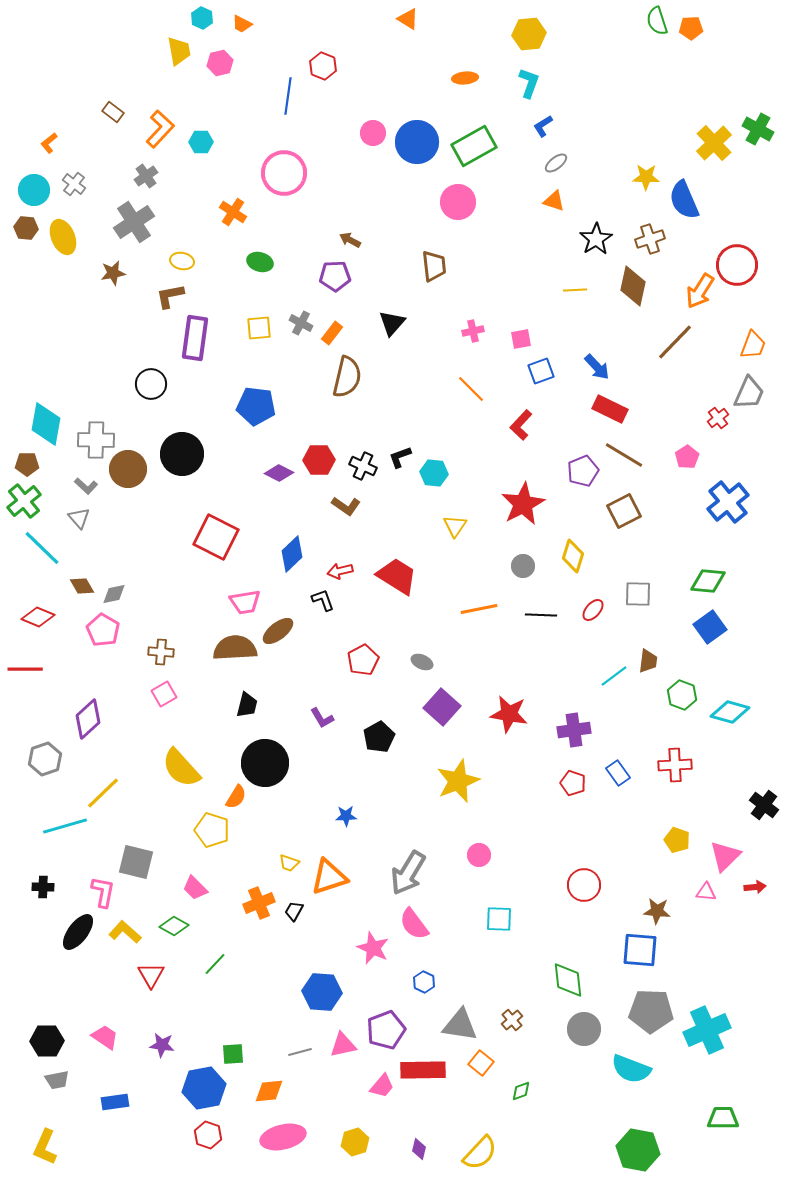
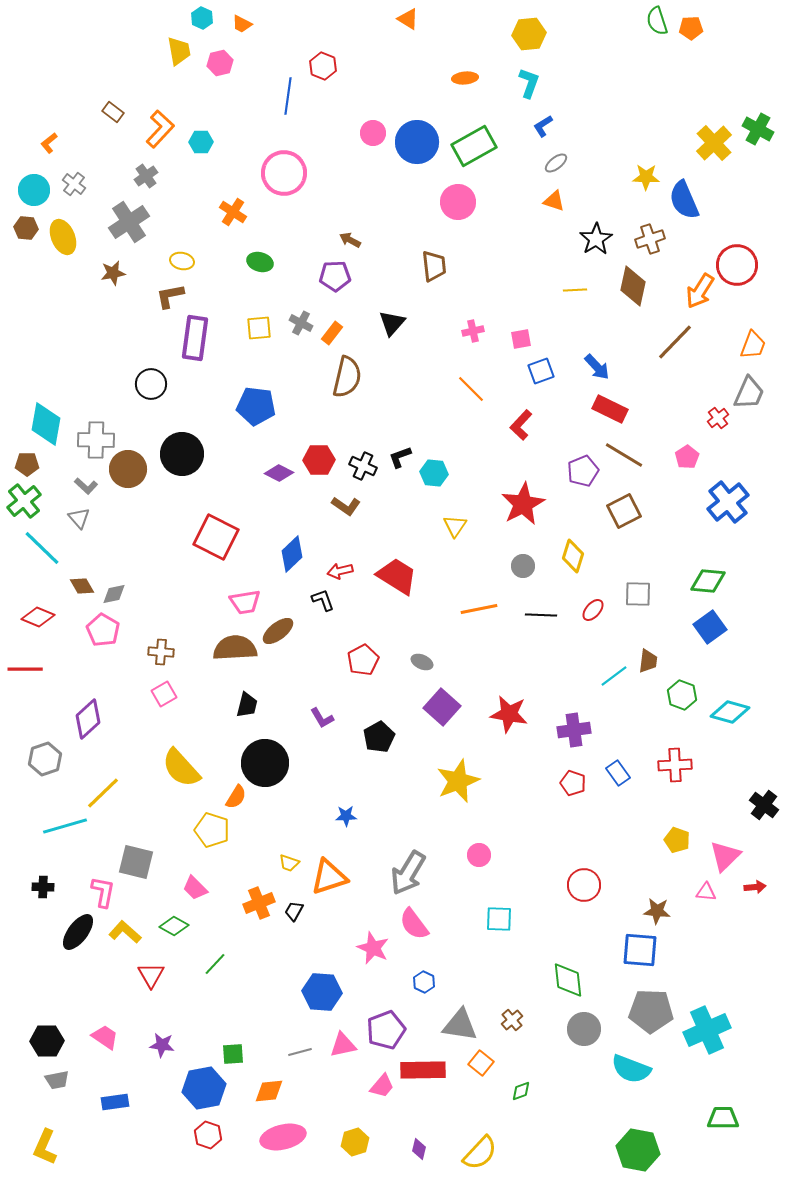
gray cross at (134, 222): moved 5 px left
